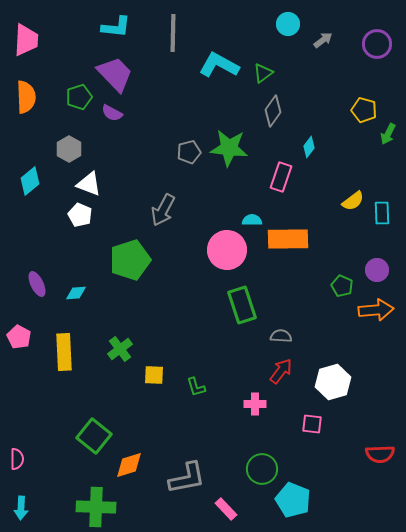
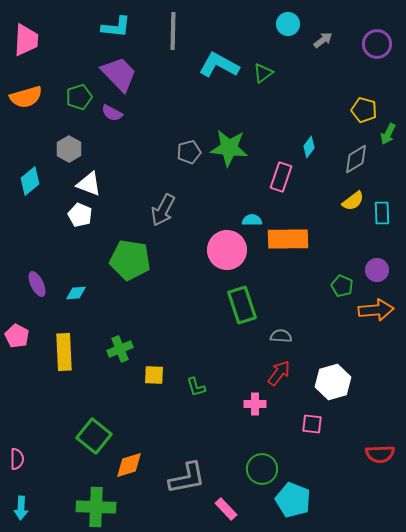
gray line at (173, 33): moved 2 px up
purple trapezoid at (115, 74): moved 4 px right
orange semicircle at (26, 97): rotated 76 degrees clockwise
gray diamond at (273, 111): moved 83 px right, 48 px down; rotated 24 degrees clockwise
green pentagon at (130, 260): rotated 27 degrees clockwise
pink pentagon at (19, 337): moved 2 px left, 1 px up
green cross at (120, 349): rotated 15 degrees clockwise
red arrow at (281, 371): moved 2 px left, 2 px down
